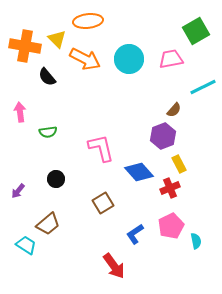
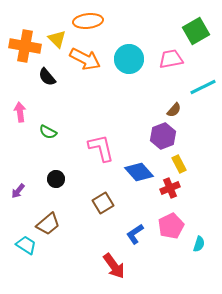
green semicircle: rotated 36 degrees clockwise
cyan semicircle: moved 3 px right, 3 px down; rotated 28 degrees clockwise
